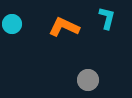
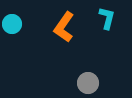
orange L-shape: rotated 80 degrees counterclockwise
gray circle: moved 3 px down
